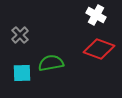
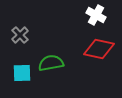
red diamond: rotated 8 degrees counterclockwise
